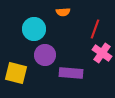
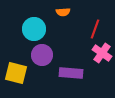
purple circle: moved 3 px left
